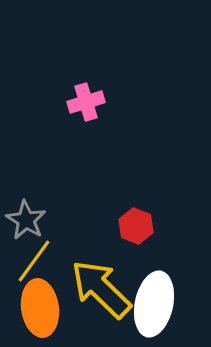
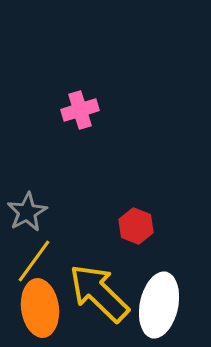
pink cross: moved 6 px left, 8 px down
gray star: moved 1 px right, 8 px up; rotated 12 degrees clockwise
yellow arrow: moved 2 px left, 4 px down
white ellipse: moved 5 px right, 1 px down
